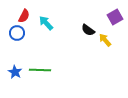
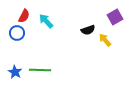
cyan arrow: moved 2 px up
black semicircle: rotated 56 degrees counterclockwise
